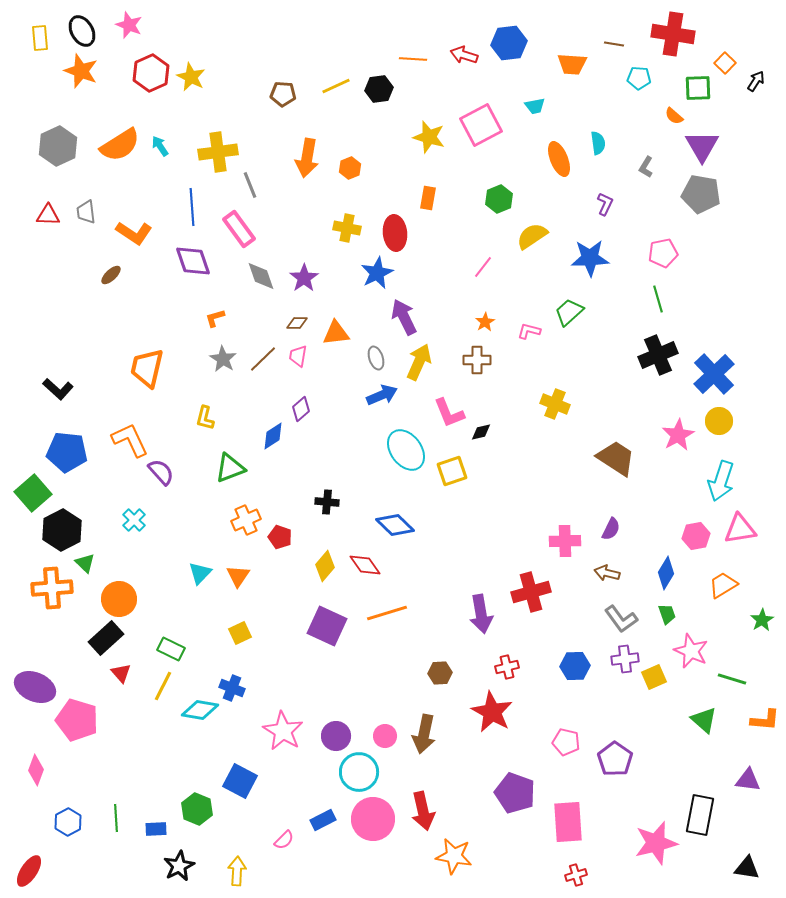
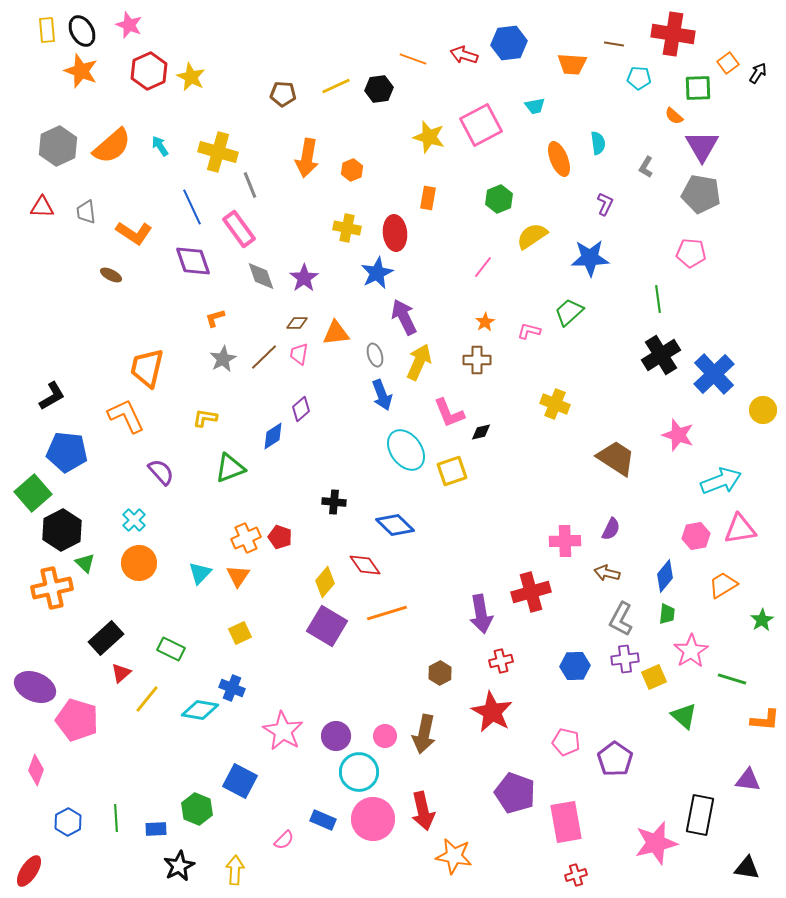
yellow rectangle at (40, 38): moved 7 px right, 8 px up
orange line at (413, 59): rotated 16 degrees clockwise
orange square at (725, 63): moved 3 px right; rotated 10 degrees clockwise
red hexagon at (151, 73): moved 2 px left, 2 px up
black arrow at (756, 81): moved 2 px right, 8 px up
orange semicircle at (120, 145): moved 8 px left, 1 px down; rotated 9 degrees counterclockwise
yellow cross at (218, 152): rotated 24 degrees clockwise
orange hexagon at (350, 168): moved 2 px right, 2 px down
blue line at (192, 207): rotated 21 degrees counterclockwise
red triangle at (48, 215): moved 6 px left, 8 px up
pink pentagon at (663, 253): moved 28 px right; rotated 16 degrees clockwise
brown ellipse at (111, 275): rotated 70 degrees clockwise
green line at (658, 299): rotated 8 degrees clockwise
black cross at (658, 355): moved 3 px right; rotated 9 degrees counterclockwise
pink trapezoid at (298, 356): moved 1 px right, 2 px up
gray ellipse at (376, 358): moved 1 px left, 3 px up
gray star at (223, 359): rotated 12 degrees clockwise
brown line at (263, 359): moved 1 px right, 2 px up
black L-shape at (58, 389): moved 6 px left, 7 px down; rotated 72 degrees counterclockwise
blue arrow at (382, 395): rotated 92 degrees clockwise
yellow L-shape at (205, 418): rotated 85 degrees clockwise
yellow circle at (719, 421): moved 44 px right, 11 px up
pink star at (678, 435): rotated 24 degrees counterclockwise
orange L-shape at (130, 440): moved 4 px left, 24 px up
cyan arrow at (721, 481): rotated 129 degrees counterclockwise
black cross at (327, 502): moved 7 px right
orange cross at (246, 520): moved 18 px down
yellow diamond at (325, 566): moved 16 px down
blue diamond at (666, 573): moved 1 px left, 3 px down; rotated 8 degrees clockwise
orange cross at (52, 588): rotated 9 degrees counterclockwise
orange circle at (119, 599): moved 20 px right, 36 px up
green trapezoid at (667, 614): rotated 25 degrees clockwise
gray L-shape at (621, 619): rotated 64 degrees clockwise
purple square at (327, 626): rotated 6 degrees clockwise
pink star at (691, 651): rotated 16 degrees clockwise
red cross at (507, 667): moved 6 px left, 6 px up
red triangle at (121, 673): rotated 30 degrees clockwise
brown hexagon at (440, 673): rotated 25 degrees counterclockwise
yellow line at (163, 686): moved 16 px left, 13 px down; rotated 12 degrees clockwise
green triangle at (704, 720): moved 20 px left, 4 px up
blue rectangle at (323, 820): rotated 50 degrees clockwise
pink rectangle at (568, 822): moved 2 px left; rotated 6 degrees counterclockwise
yellow arrow at (237, 871): moved 2 px left, 1 px up
